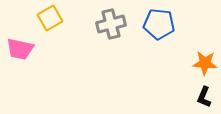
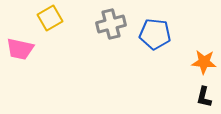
blue pentagon: moved 4 px left, 10 px down
orange star: moved 1 px left, 1 px up
black L-shape: rotated 10 degrees counterclockwise
